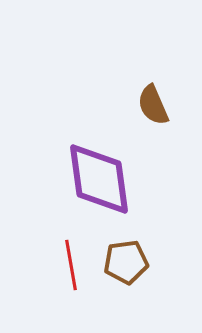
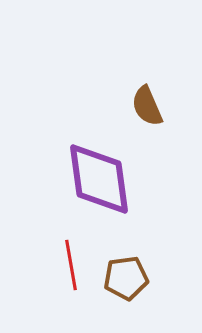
brown semicircle: moved 6 px left, 1 px down
brown pentagon: moved 16 px down
